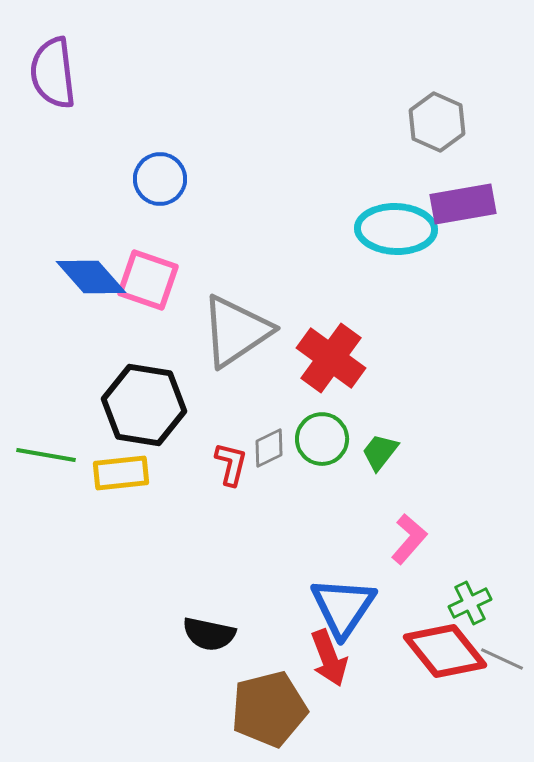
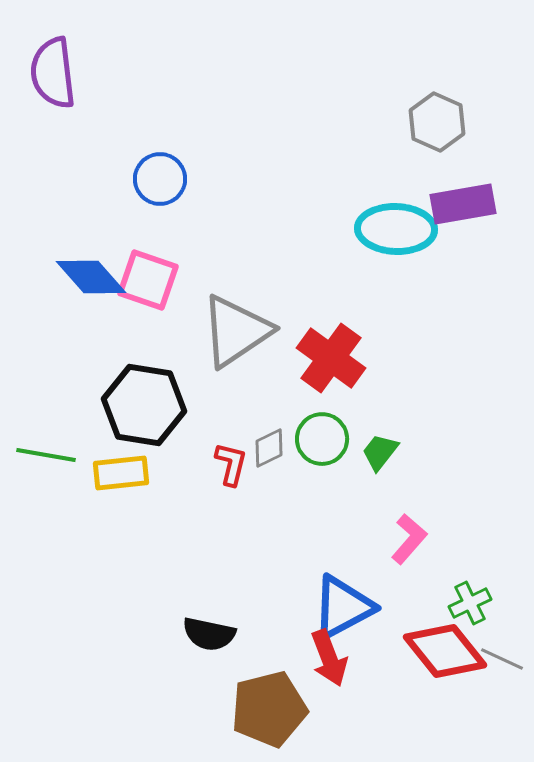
blue triangle: rotated 28 degrees clockwise
